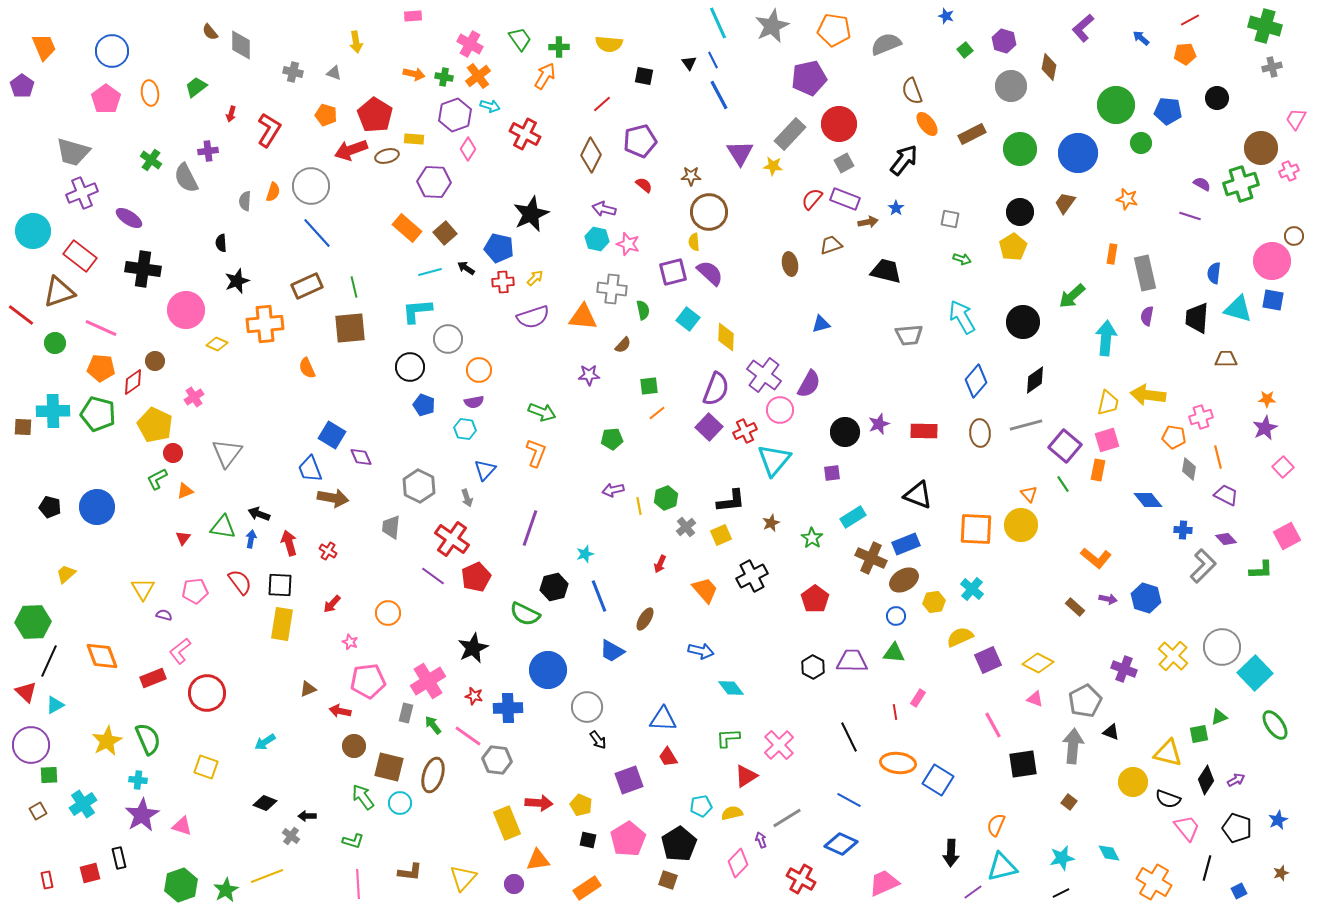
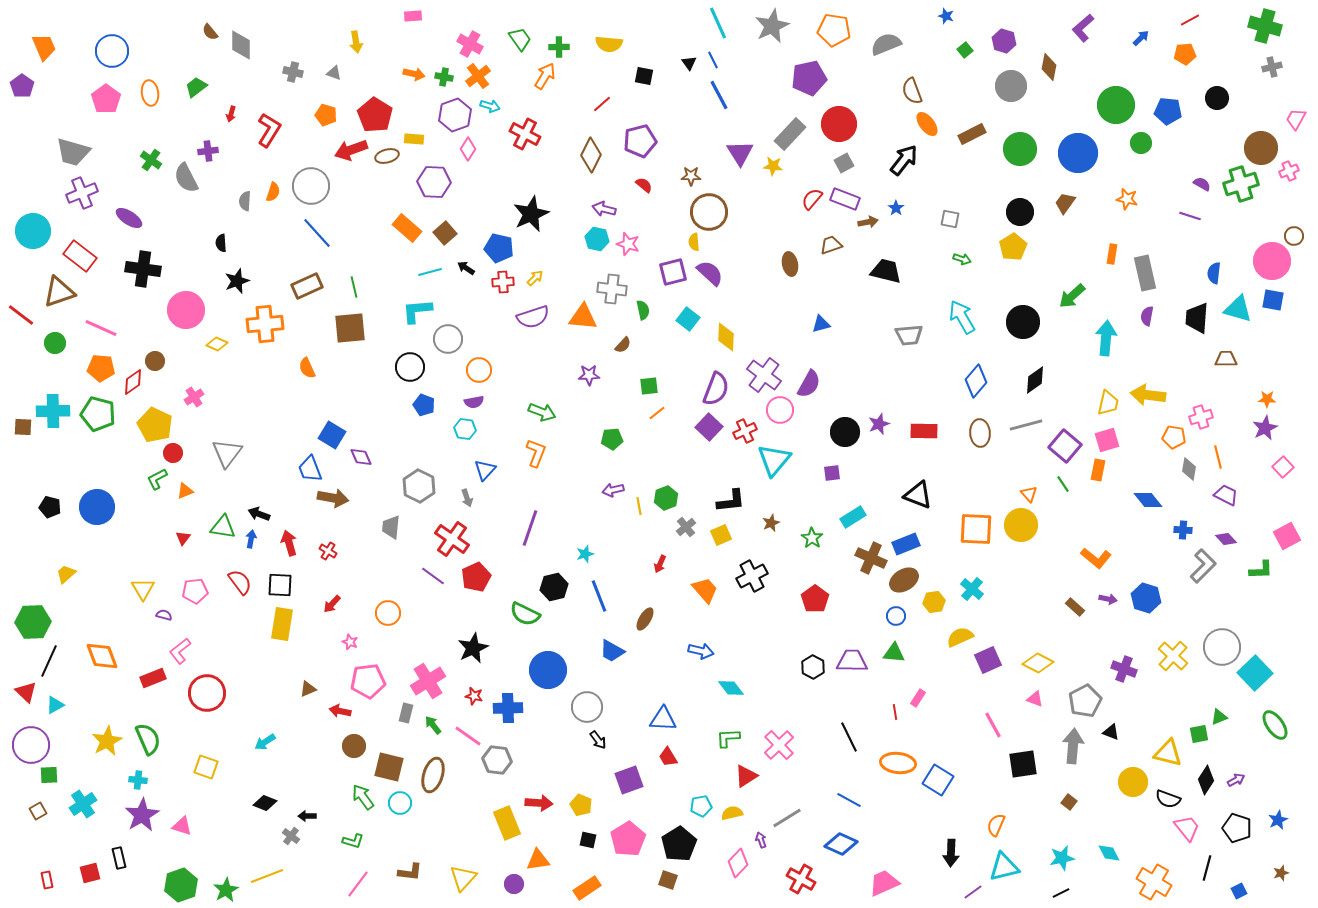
blue arrow at (1141, 38): rotated 96 degrees clockwise
cyan triangle at (1002, 867): moved 2 px right
pink line at (358, 884): rotated 40 degrees clockwise
